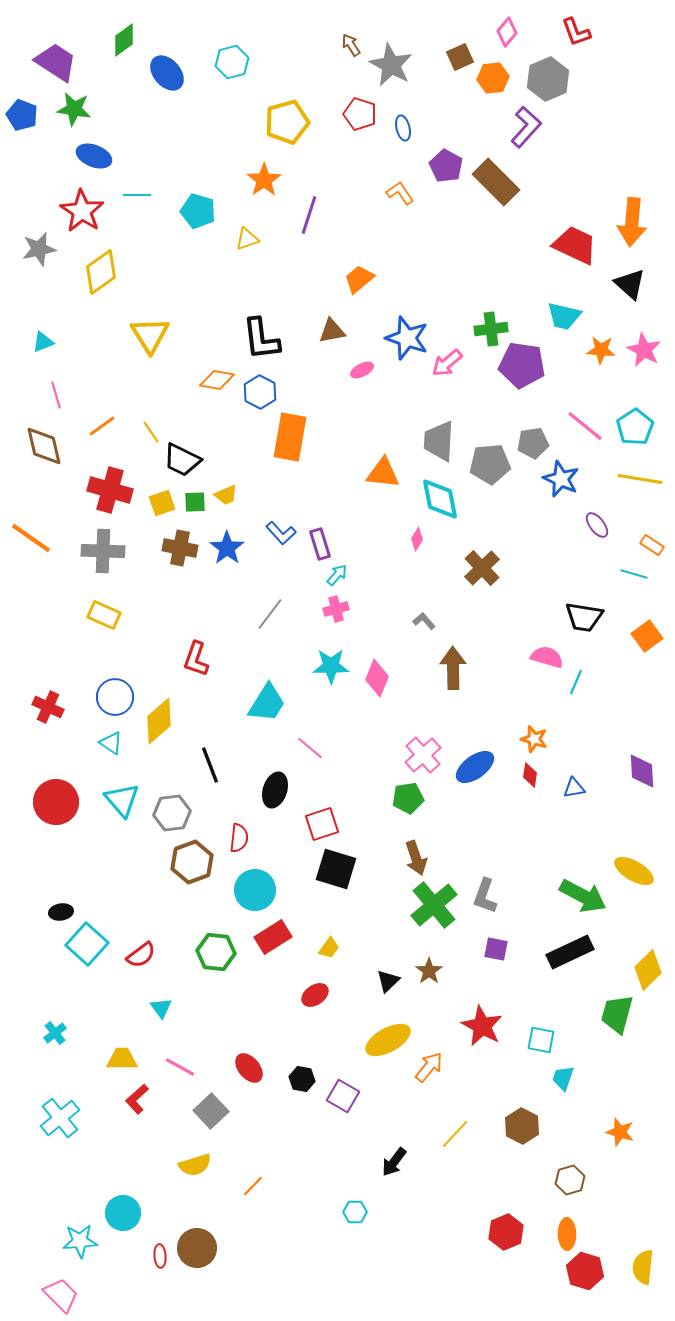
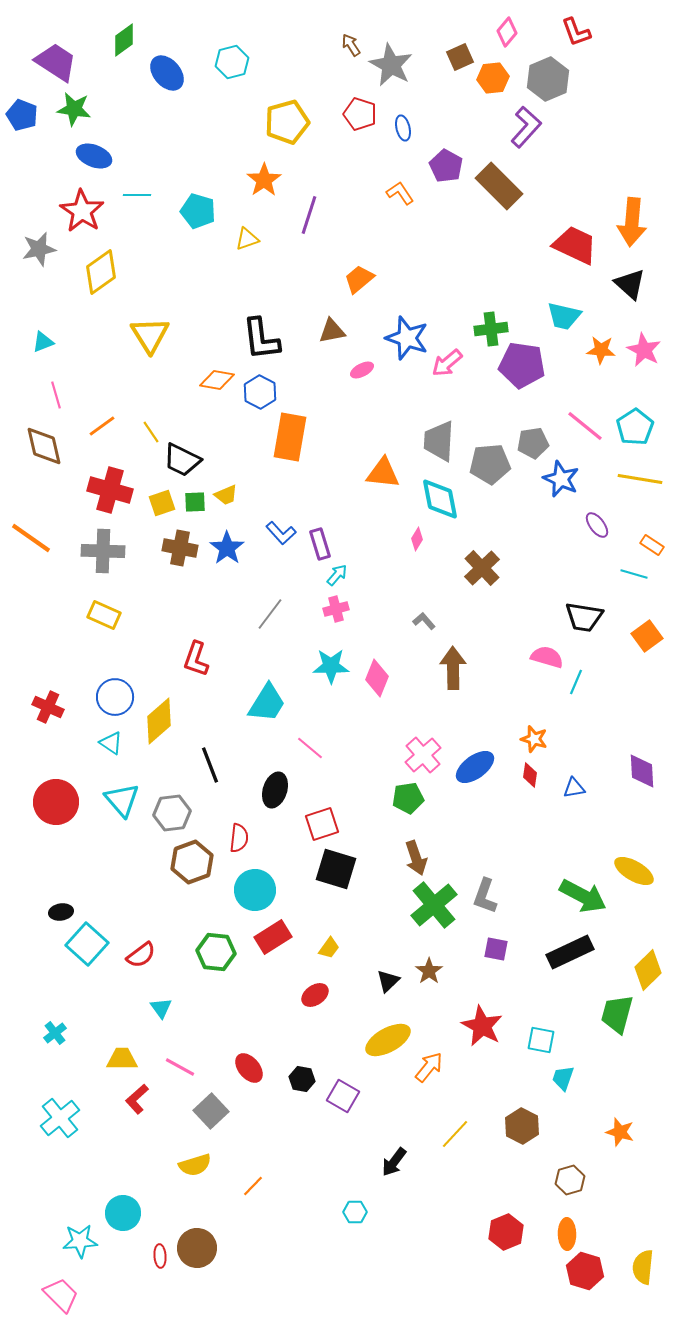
brown rectangle at (496, 182): moved 3 px right, 4 px down
